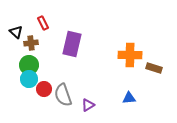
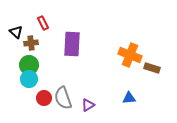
purple rectangle: rotated 10 degrees counterclockwise
orange cross: rotated 20 degrees clockwise
brown rectangle: moved 2 px left
red circle: moved 9 px down
gray semicircle: moved 3 px down
